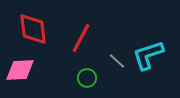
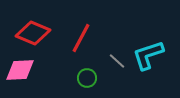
red diamond: moved 4 px down; rotated 60 degrees counterclockwise
